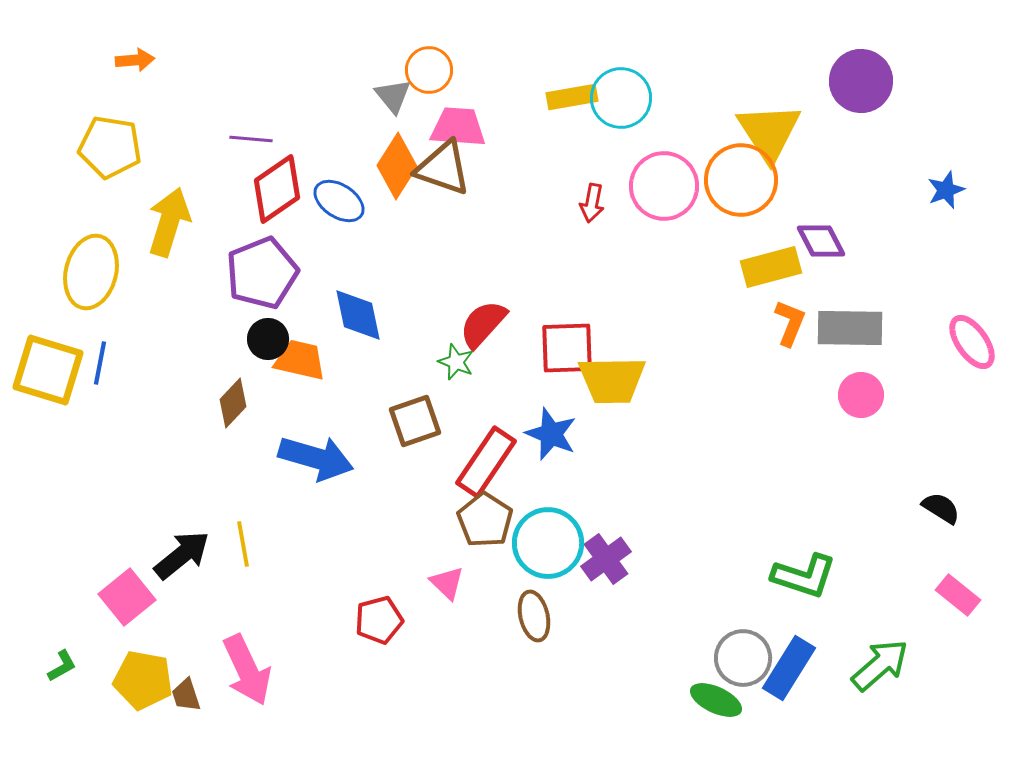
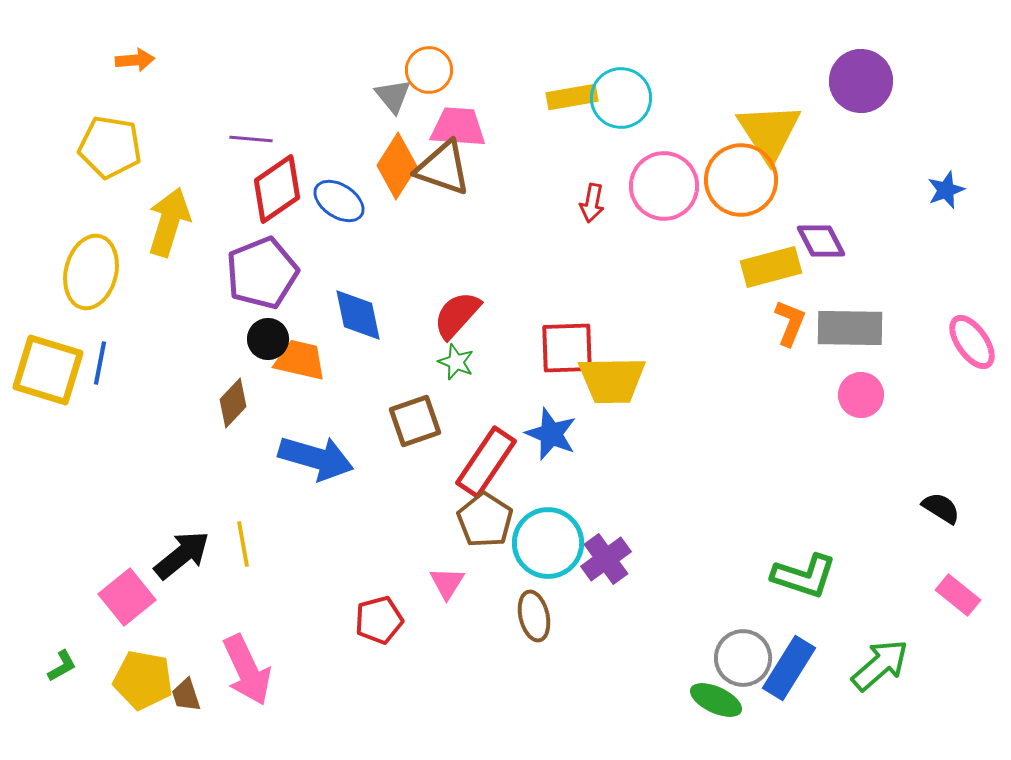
red semicircle at (483, 324): moved 26 px left, 9 px up
pink triangle at (447, 583): rotated 18 degrees clockwise
